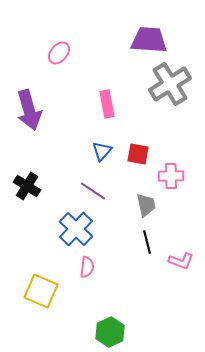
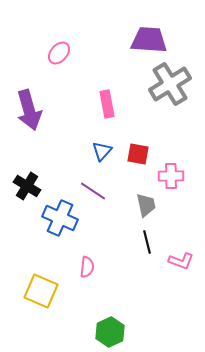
blue cross: moved 16 px left, 11 px up; rotated 20 degrees counterclockwise
